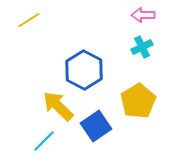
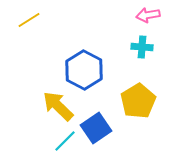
pink arrow: moved 5 px right; rotated 10 degrees counterclockwise
cyan cross: rotated 30 degrees clockwise
blue square: moved 2 px down
cyan line: moved 21 px right
